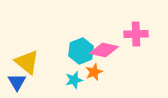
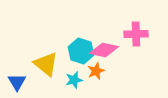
cyan hexagon: rotated 20 degrees counterclockwise
yellow triangle: moved 19 px right, 2 px down
orange star: moved 2 px right, 1 px up
